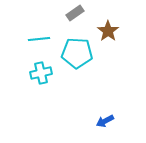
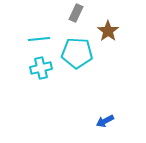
gray rectangle: moved 1 px right; rotated 30 degrees counterclockwise
cyan cross: moved 5 px up
